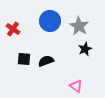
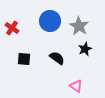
red cross: moved 1 px left, 1 px up
black semicircle: moved 11 px right, 3 px up; rotated 56 degrees clockwise
